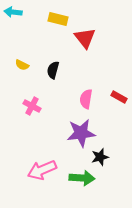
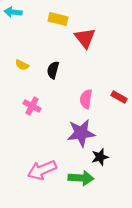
green arrow: moved 1 px left
